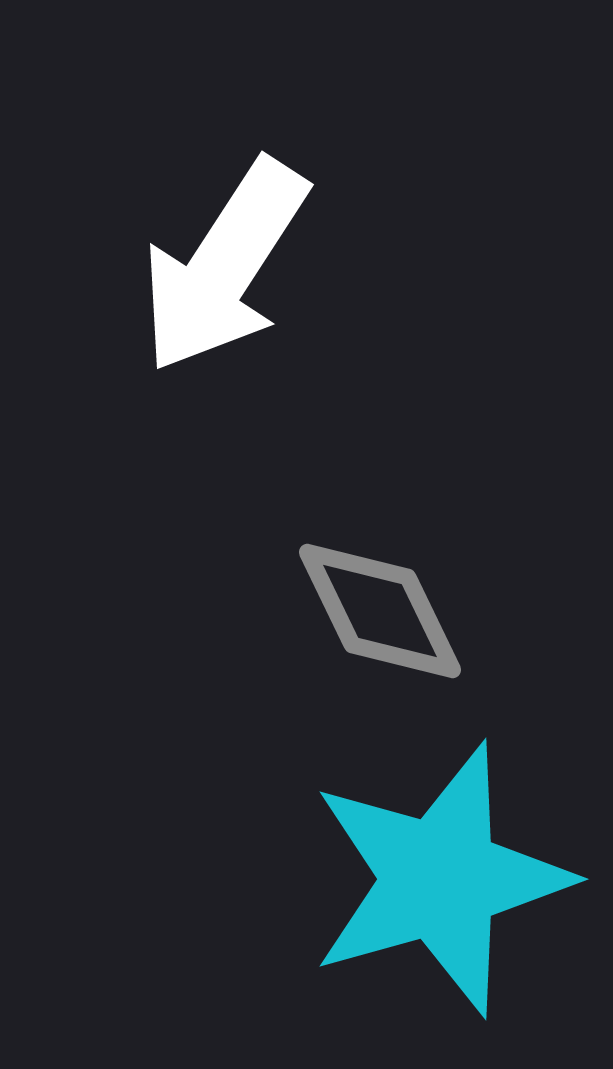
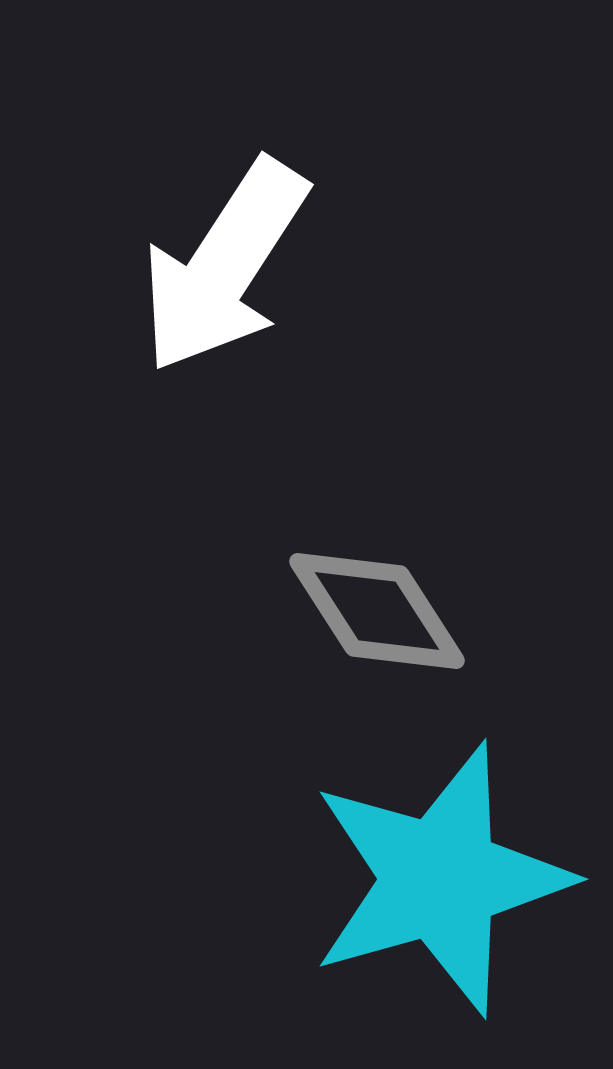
gray diamond: moved 3 px left; rotated 7 degrees counterclockwise
